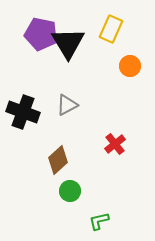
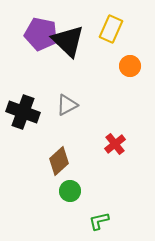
black triangle: moved 2 px up; rotated 15 degrees counterclockwise
brown diamond: moved 1 px right, 1 px down
